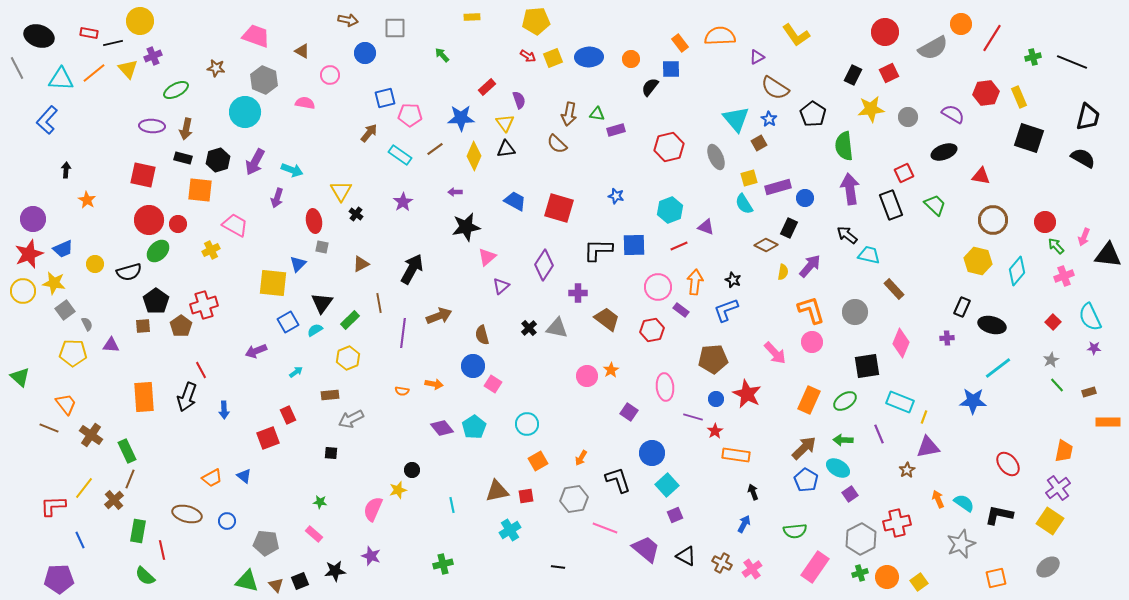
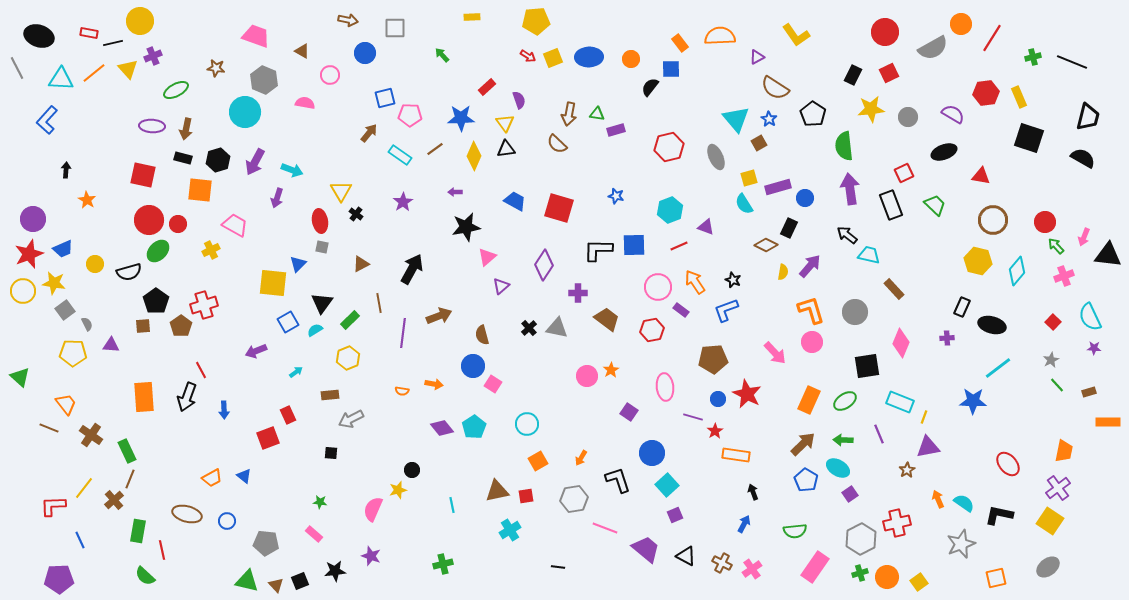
red ellipse at (314, 221): moved 6 px right
orange arrow at (695, 282): rotated 40 degrees counterclockwise
blue circle at (716, 399): moved 2 px right
brown arrow at (804, 448): moved 1 px left, 4 px up
